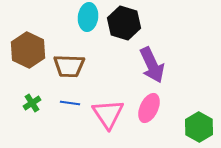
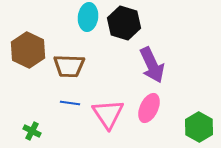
green cross: moved 28 px down; rotated 30 degrees counterclockwise
